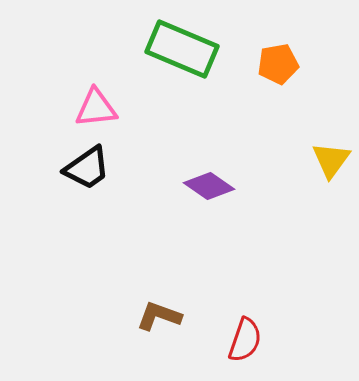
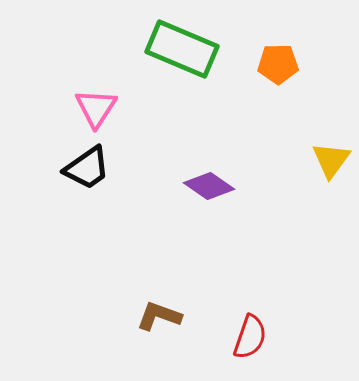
orange pentagon: rotated 9 degrees clockwise
pink triangle: rotated 51 degrees counterclockwise
red semicircle: moved 5 px right, 3 px up
